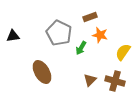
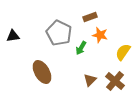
brown cross: rotated 24 degrees clockwise
